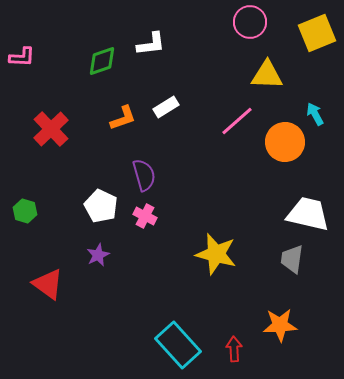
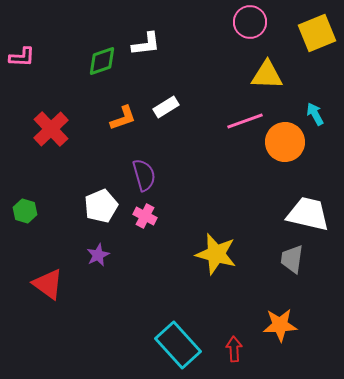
white L-shape: moved 5 px left
pink line: moved 8 px right; rotated 21 degrees clockwise
white pentagon: rotated 24 degrees clockwise
